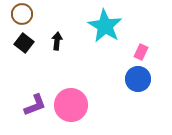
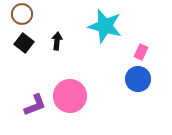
cyan star: rotated 16 degrees counterclockwise
pink circle: moved 1 px left, 9 px up
